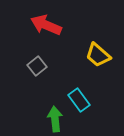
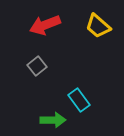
red arrow: moved 1 px left; rotated 44 degrees counterclockwise
yellow trapezoid: moved 29 px up
green arrow: moved 2 px left, 1 px down; rotated 95 degrees clockwise
